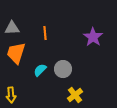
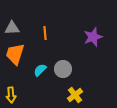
purple star: rotated 18 degrees clockwise
orange trapezoid: moved 1 px left, 1 px down
